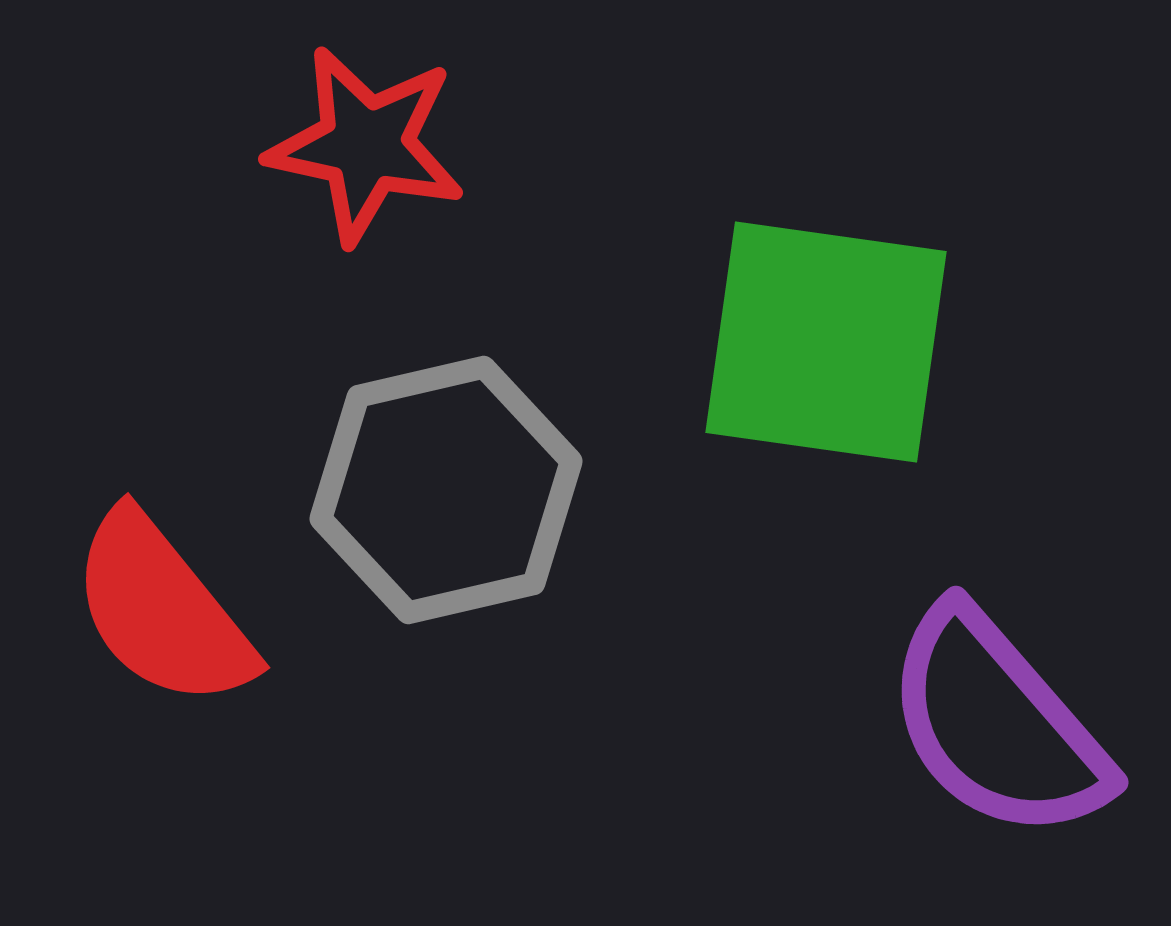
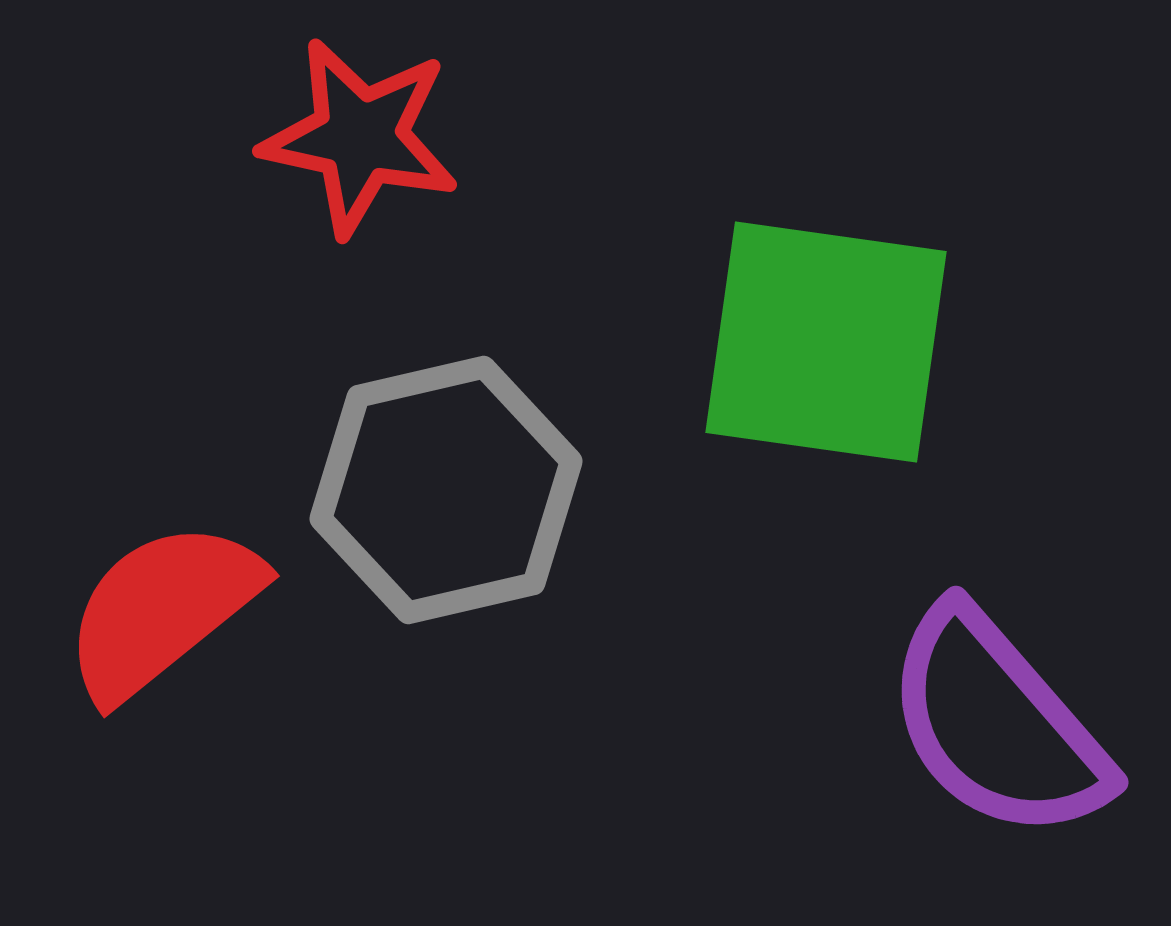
red star: moved 6 px left, 8 px up
red semicircle: rotated 90 degrees clockwise
